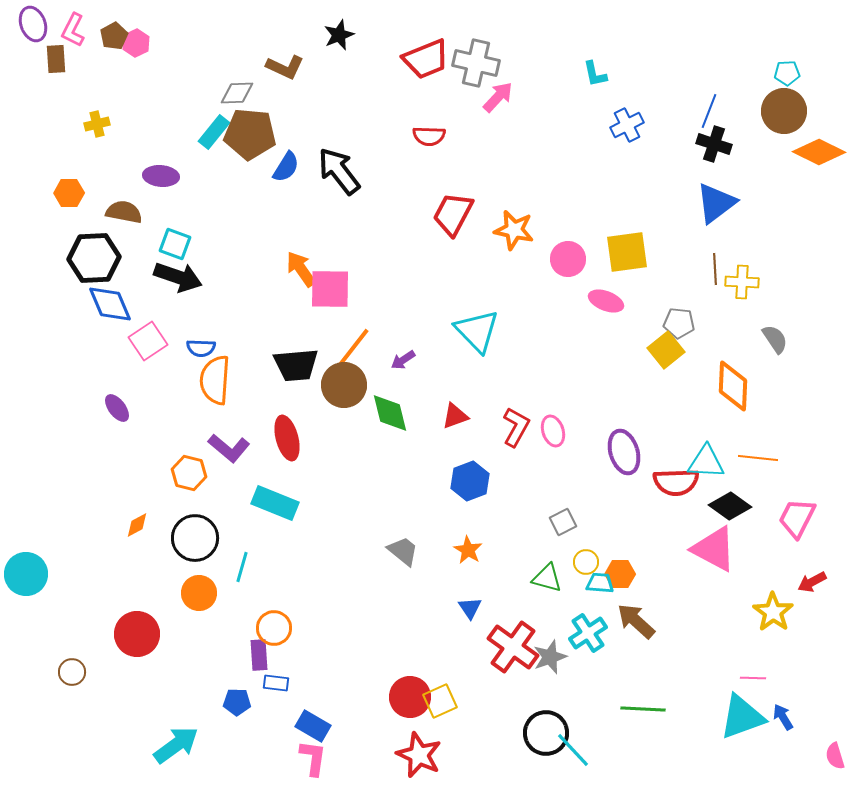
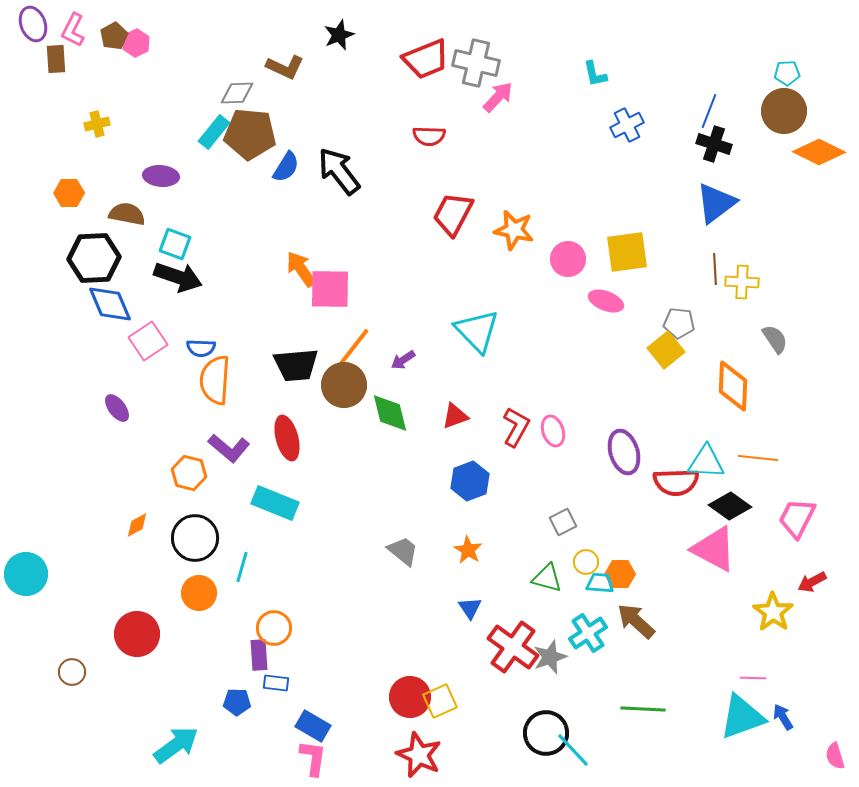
brown semicircle at (124, 212): moved 3 px right, 2 px down
